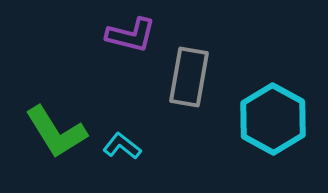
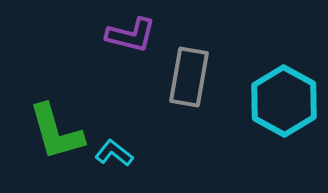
cyan hexagon: moved 11 px right, 18 px up
green L-shape: rotated 16 degrees clockwise
cyan L-shape: moved 8 px left, 7 px down
